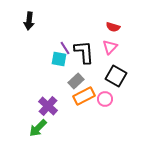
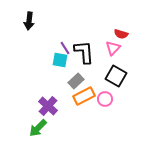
red semicircle: moved 8 px right, 7 px down
pink triangle: moved 3 px right, 1 px down
cyan square: moved 1 px right, 1 px down
